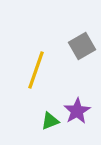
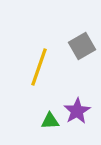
yellow line: moved 3 px right, 3 px up
green triangle: rotated 18 degrees clockwise
